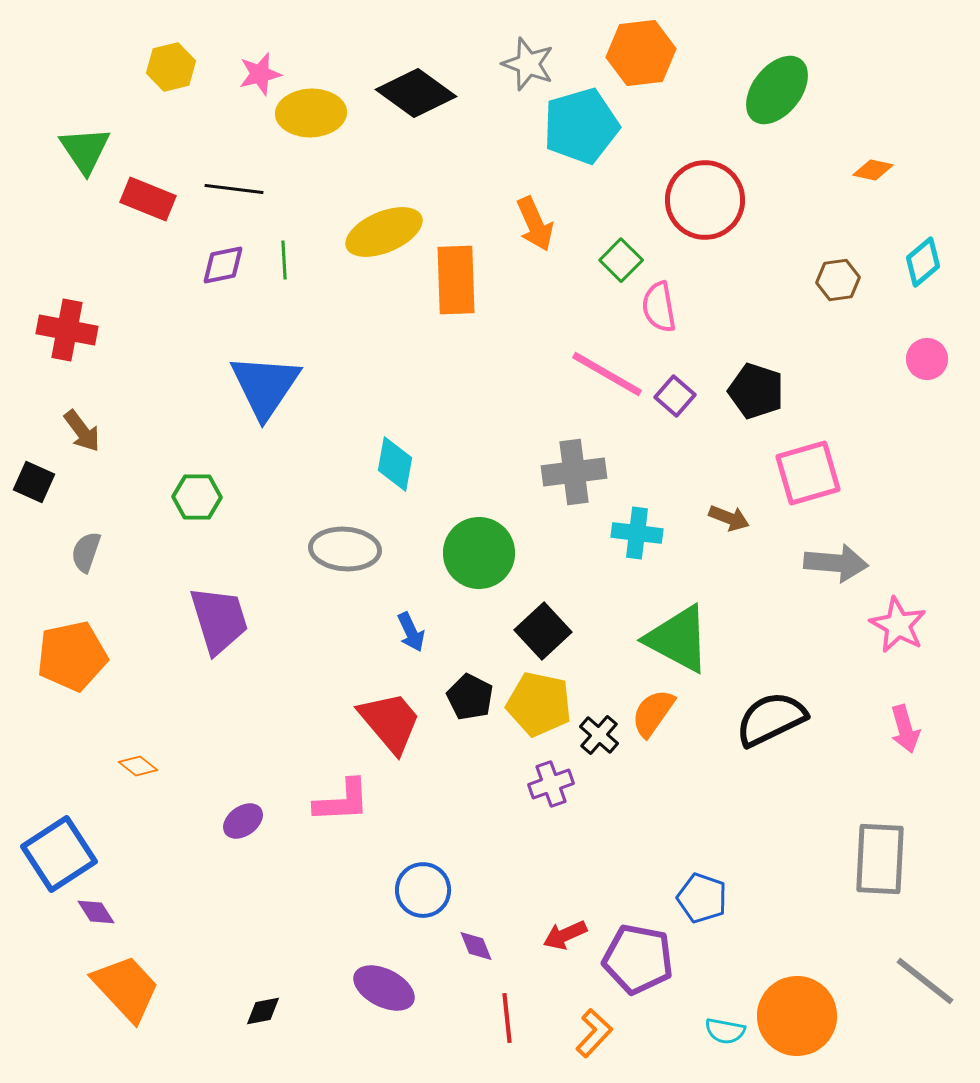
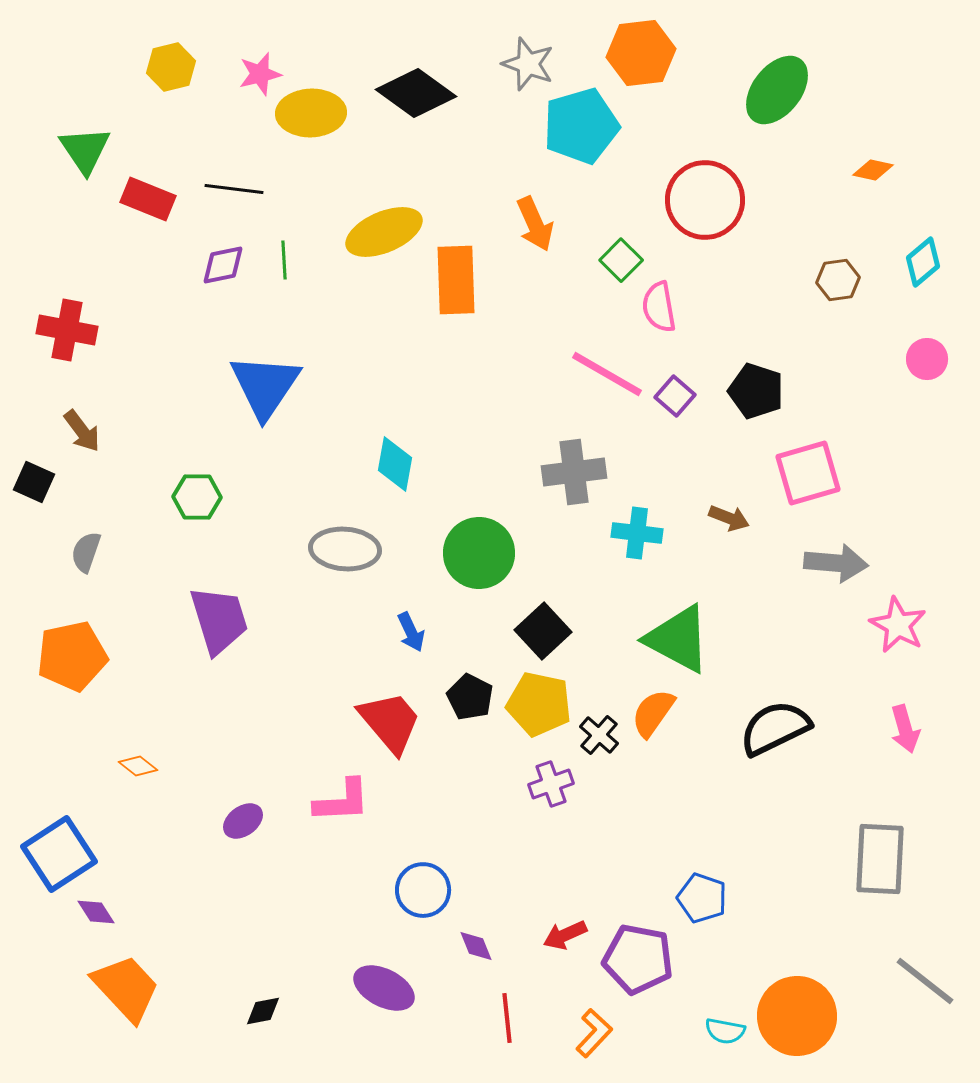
black semicircle at (771, 719): moved 4 px right, 9 px down
